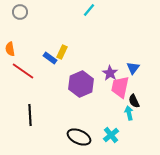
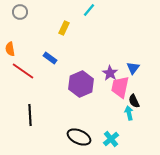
yellow rectangle: moved 2 px right, 24 px up
cyan cross: moved 4 px down
